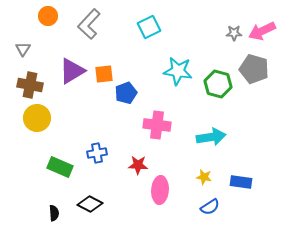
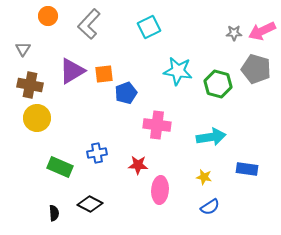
gray pentagon: moved 2 px right
blue rectangle: moved 6 px right, 13 px up
